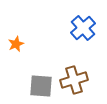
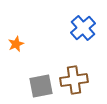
brown cross: rotated 8 degrees clockwise
gray square: rotated 15 degrees counterclockwise
